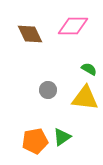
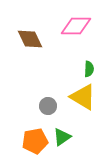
pink diamond: moved 3 px right
brown diamond: moved 5 px down
green semicircle: rotated 63 degrees clockwise
gray circle: moved 16 px down
yellow triangle: moved 2 px left, 1 px up; rotated 24 degrees clockwise
